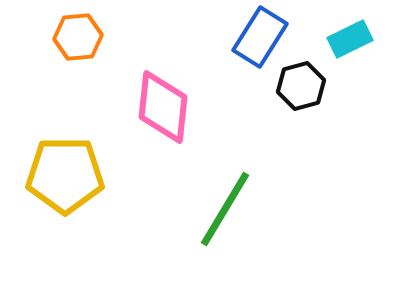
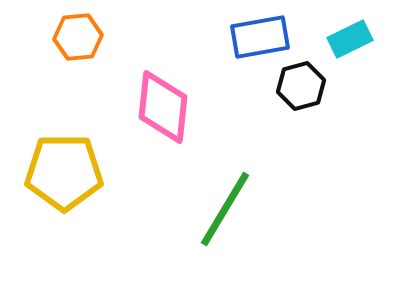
blue rectangle: rotated 48 degrees clockwise
yellow pentagon: moved 1 px left, 3 px up
